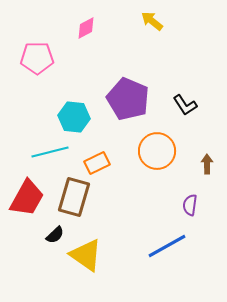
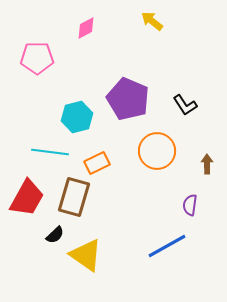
cyan hexagon: moved 3 px right; rotated 20 degrees counterclockwise
cyan line: rotated 21 degrees clockwise
